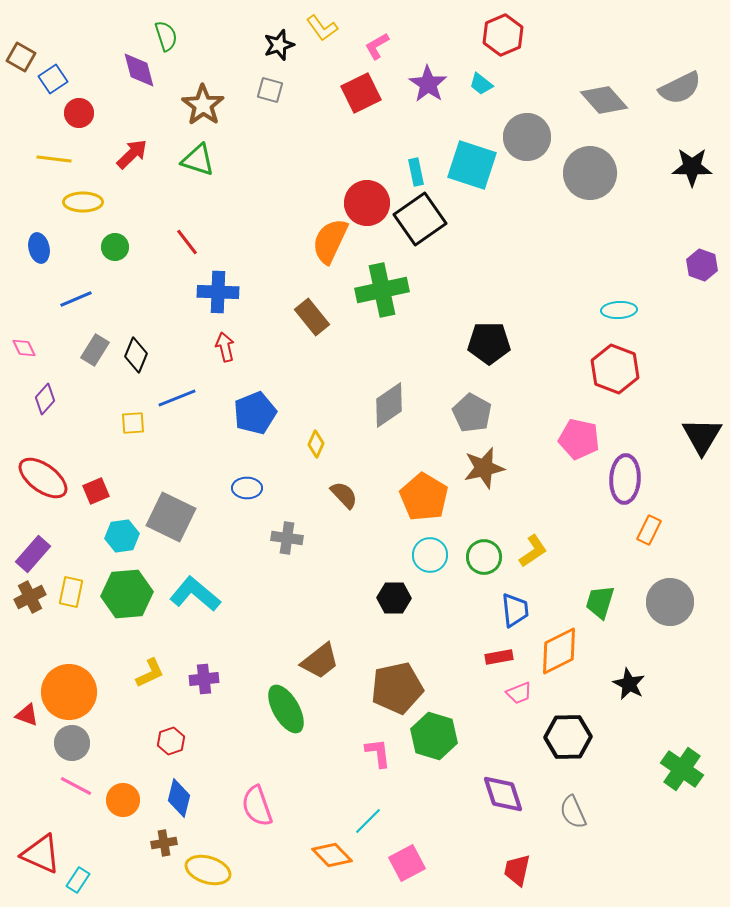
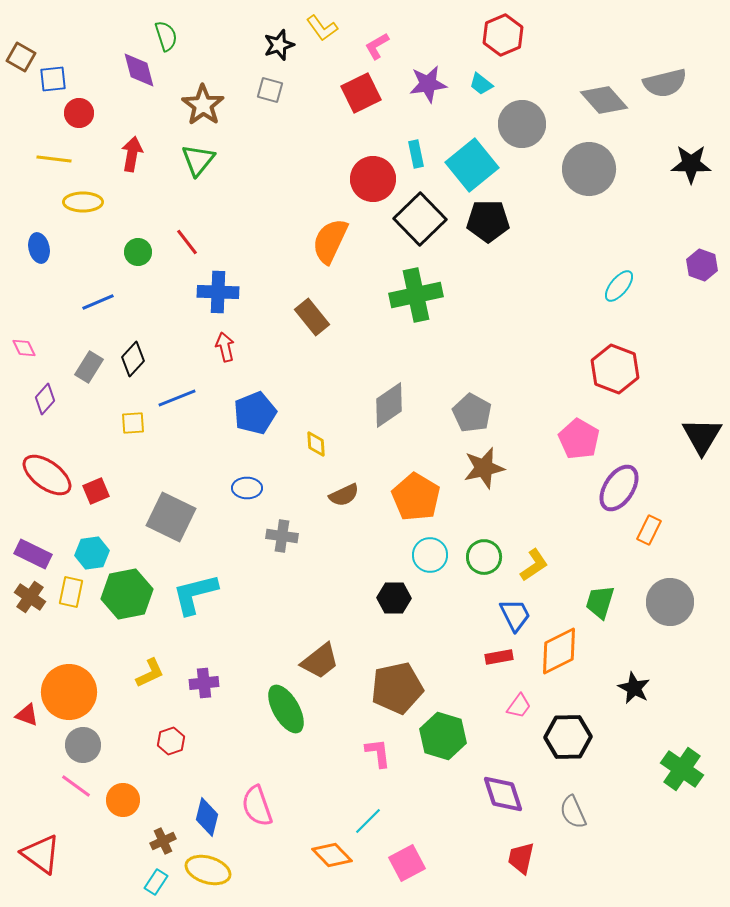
blue square at (53, 79): rotated 28 degrees clockwise
purple star at (428, 84): rotated 30 degrees clockwise
gray semicircle at (680, 88): moved 15 px left, 5 px up; rotated 12 degrees clockwise
gray circle at (527, 137): moved 5 px left, 13 px up
red arrow at (132, 154): rotated 36 degrees counterclockwise
green triangle at (198, 160): rotated 51 degrees clockwise
cyan square at (472, 165): rotated 33 degrees clockwise
black star at (692, 167): moved 1 px left, 3 px up
cyan rectangle at (416, 172): moved 18 px up
gray circle at (590, 173): moved 1 px left, 4 px up
red circle at (367, 203): moved 6 px right, 24 px up
black square at (420, 219): rotated 9 degrees counterclockwise
green circle at (115, 247): moved 23 px right, 5 px down
green cross at (382, 290): moved 34 px right, 5 px down
blue line at (76, 299): moved 22 px right, 3 px down
cyan ellipse at (619, 310): moved 24 px up; rotated 48 degrees counterclockwise
black pentagon at (489, 343): moved 1 px left, 122 px up
gray rectangle at (95, 350): moved 6 px left, 17 px down
black diamond at (136, 355): moved 3 px left, 4 px down; rotated 20 degrees clockwise
pink pentagon at (579, 439): rotated 18 degrees clockwise
yellow diamond at (316, 444): rotated 28 degrees counterclockwise
red ellipse at (43, 478): moved 4 px right, 3 px up
purple ellipse at (625, 479): moved 6 px left, 9 px down; rotated 30 degrees clockwise
brown semicircle at (344, 495): rotated 108 degrees clockwise
orange pentagon at (424, 497): moved 8 px left
cyan hexagon at (122, 536): moved 30 px left, 17 px down
gray cross at (287, 538): moved 5 px left, 2 px up
yellow L-shape at (533, 551): moved 1 px right, 14 px down
purple rectangle at (33, 554): rotated 75 degrees clockwise
green hexagon at (127, 594): rotated 6 degrees counterclockwise
cyan L-shape at (195, 594): rotated 54 degrees counterclockwise
brown cross at (30, 597): rotated 28 degrees counterclockwise
blue trapezoid at (515, 610): moved 5 px down; rotated 21 degrees counterclockwise
purple cross at (204, 679): moved 4 px down
black star at (629, 684): moved 5 px right, 4 px down
pink trapezoid at (519, 693): moved 13 px down; rotated 32 degrees counterclockwise
green hexagon at (434, 736): moved 9 px right
gray circle at (72, 743): moved 11 px right, 2 px down
pink line at (76, 786): rotated 8 degrees clockwise
blue diamond at (179, 798): moved 28 px right, 19 px down
brown cross at (164, 843): moved 1 px left, 2 px up; rotated 15 degrees counterclockwise
red triangle at (41, 854): rotated 12 degrees clockwise
red trapezoid at (517, 870): moved 4 px right, 12 px up
cyan rectangle at (78, 880): moved 78 px right, 2 px down
